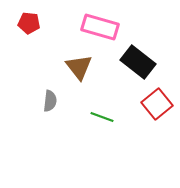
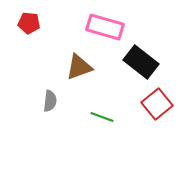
pink rectangle: moved 5 px right
black rectangle: moved 3 px right
brown triangle: rotated 48 degrees clockwise
